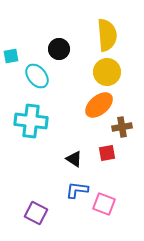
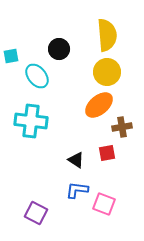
black triangle: moved 2 px right, 1 px down
